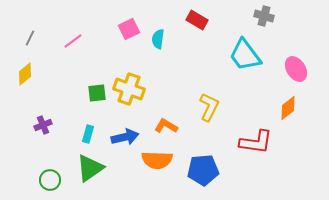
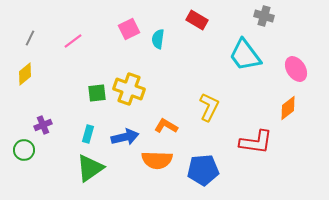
green circle: moved 26 px left, 30 px up
